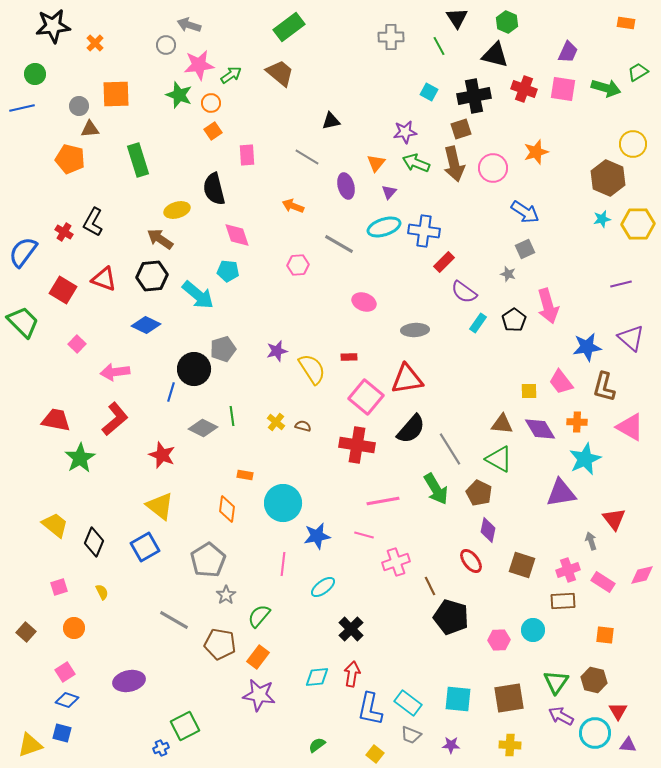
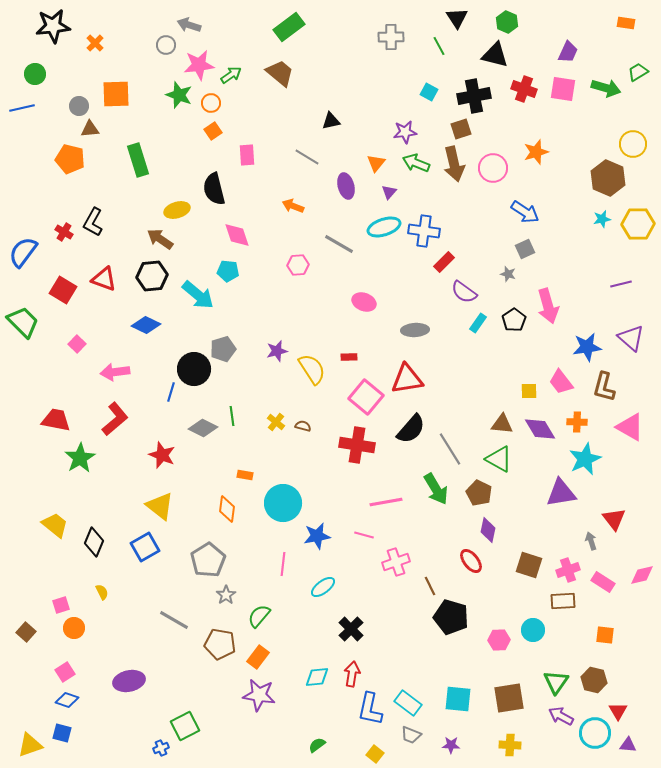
pink line at (383, 501): moved 3 px right, 1 px down
brown square at (522, 565): moved 7 px right
pink square at (59, 587): moved 2 px right, 18 px down
